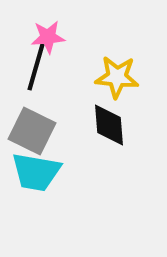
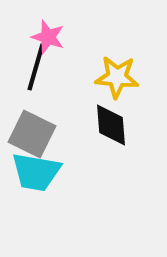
pink star: rotated 24 degrees clockwise
black diamond: moved 2 px right
gray square: moved 3 px down
